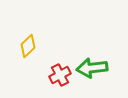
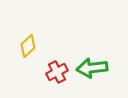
red cross: moved 3 px left, 3 px up
